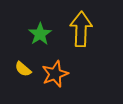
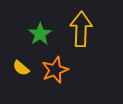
yellow semicircle: moved 2 px left, 1 px up
orange star: moved 4 px up
